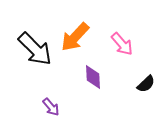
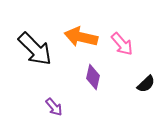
orange arrow: moved 6 px right; rotated 60 degrees clockwise
purple diamond: rotated 15 degrees clockwise
purple arrow: moved 3 px right
